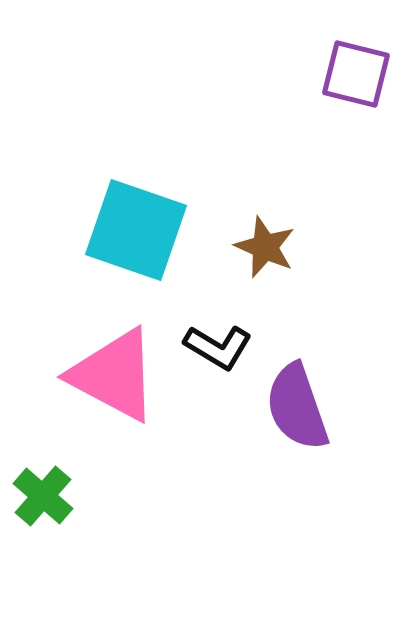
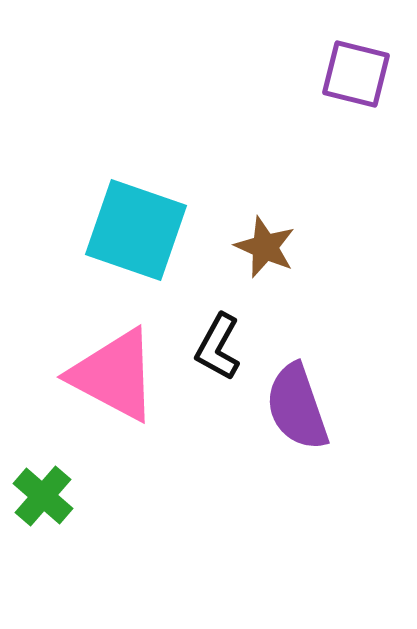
black L-shape: rotated 88 degrees clockwise
